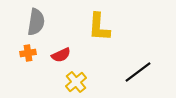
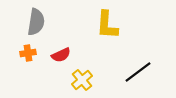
yellow L-shape: moved 8 px right, 2 px up
yellow cross: moved 6 px right, 2 px up
